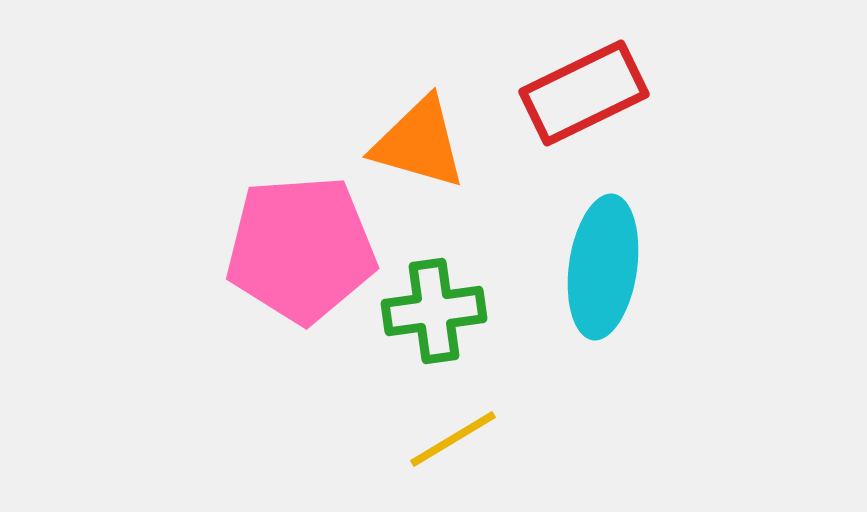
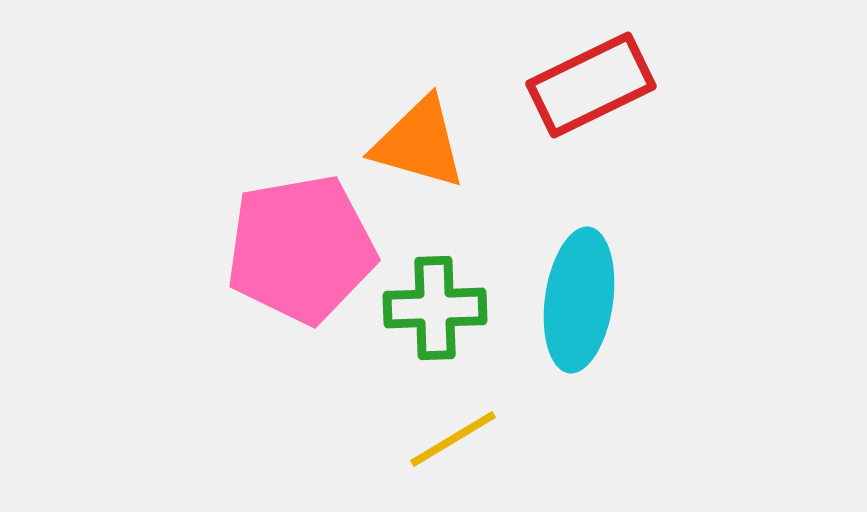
red rectangle: moved 7 px right, 8 px up
pink pentagon: rotated 6 degrees counterclockwise
cyan ellipse: moved 24 px left, 33 px down
green cross: moved 1 px right, 3 px up; rotated 6 degrees clockwise
